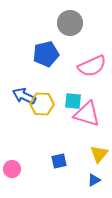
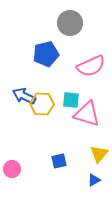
pink semicircle: moved 1 px left
cyan square: moved 2 px left, 1 px up
